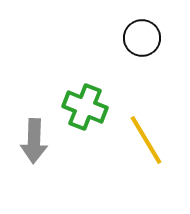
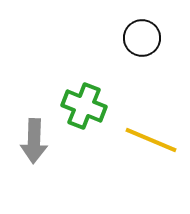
green cross: moved 1 px left, 1 px up
yellow line: moved 5 px right; rotated 36 degrees counterclockwise
